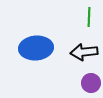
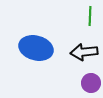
green line: moved 1 px right, 1 px up
blue ellipse: rotated 20 degrees clockwise
